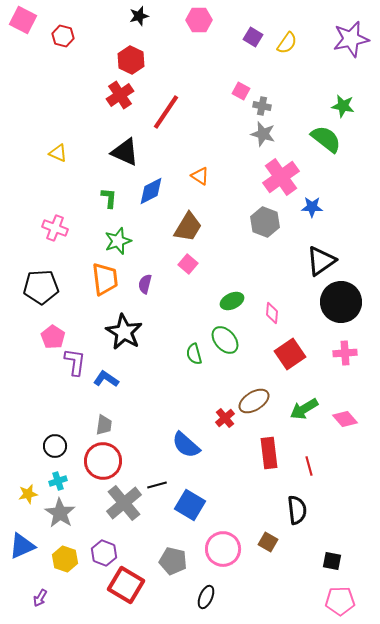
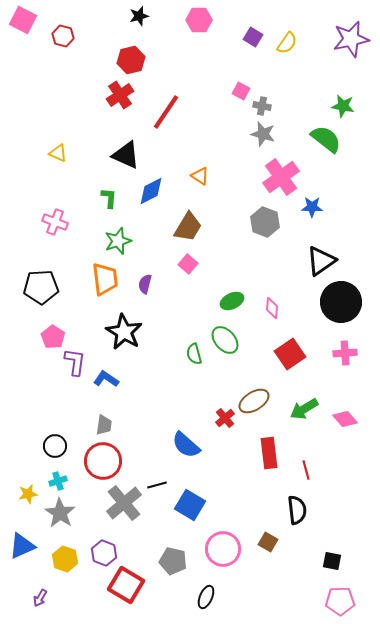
red hexagon at (131, 60): rotated 20 degrees clockwise
black triangle at (125, 152): moved 1 px right, 3 px down
pink cross at (55, 228): moved 6 px up
pink diamond at (272, 313): moved 5 px up
red line at (309, 466): moved 3 px left, 4 px down
